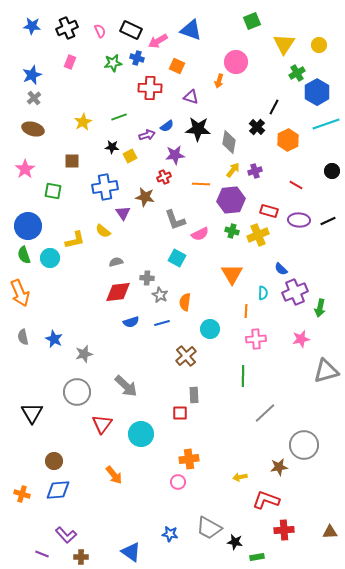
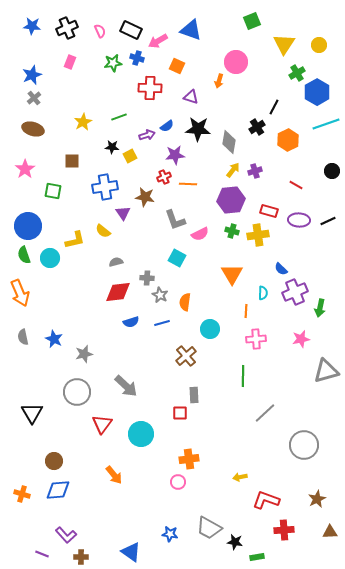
black cross at (257, 127): rotated 14 degrees clockwise
orange line at (201, 184): moved 13 px left
yellow cross at (258, 235): rotated 15 degrees clockwise
brown star at (279, 467): moved 38 px right, 32 px down; rotated 18 degrees counterclockwise
